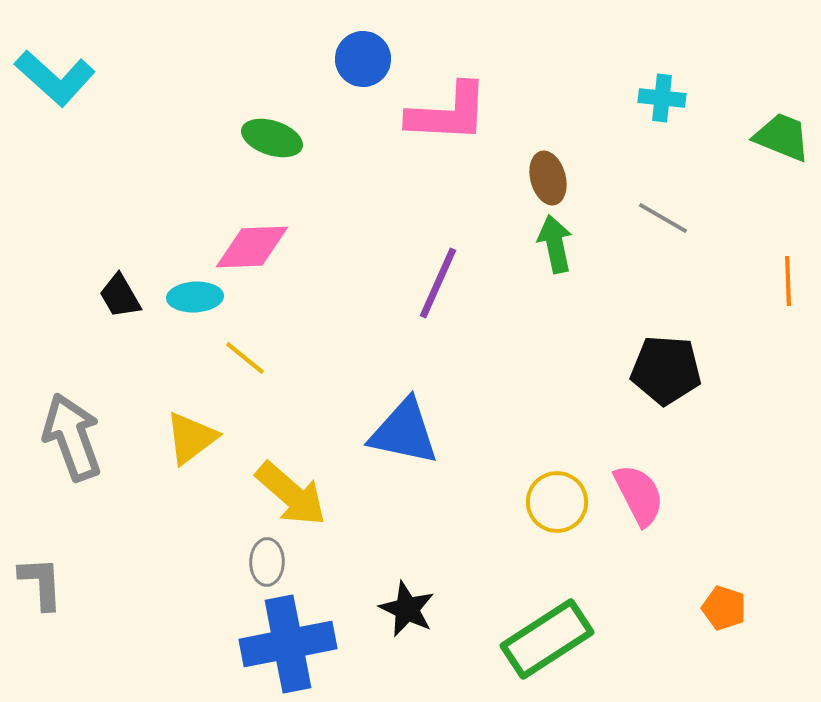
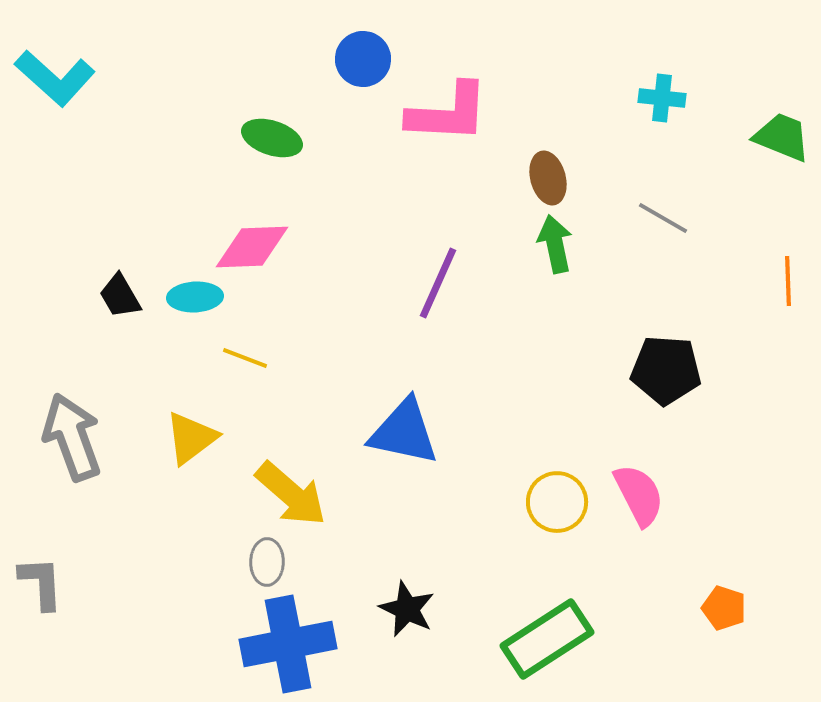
yellow line: rotated 18 degrees counterclockwise
